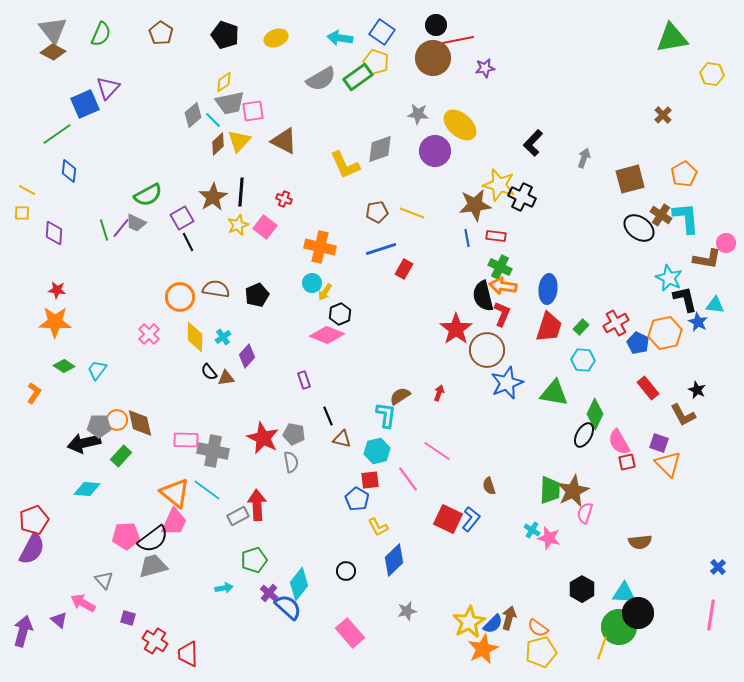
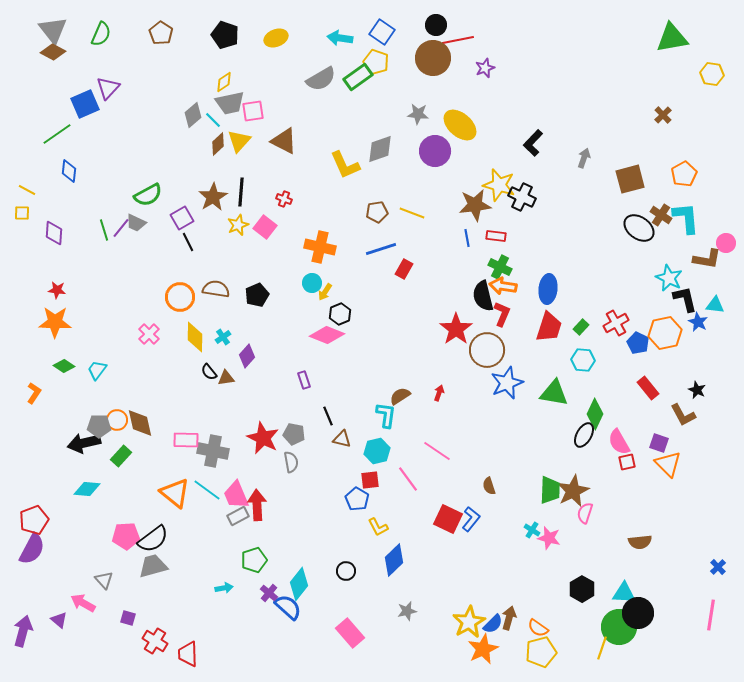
purple star at (485, 68): rotated 12 degrees counterclockwise
pink trapezoid at (174, 522): moved 62 px right, 27 px up; rotated 132 degrees clockwise
